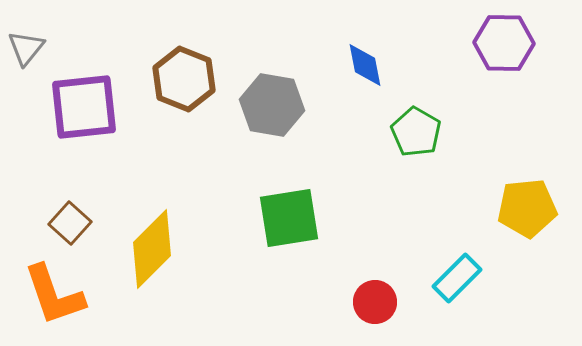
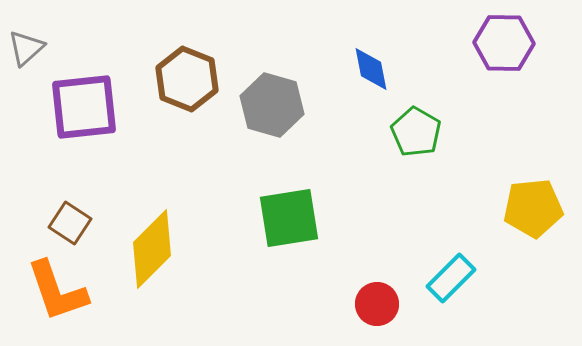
gray triangle: rotated 9 degrees clockwise
blue diamond: moved 6 px right, 4 px down
brown hexagon: moved 3 px right
gray hexagon: rotated 6 degrees clockwise
yellow pentagon: moved 6 px right
brown square: rotated 9 degrees counterclockwise
cyan rectangle: moved 6 px left
orange L-shape: moved 3 px right, 4 px up
red circle: moved 2 px right, 2 px down
